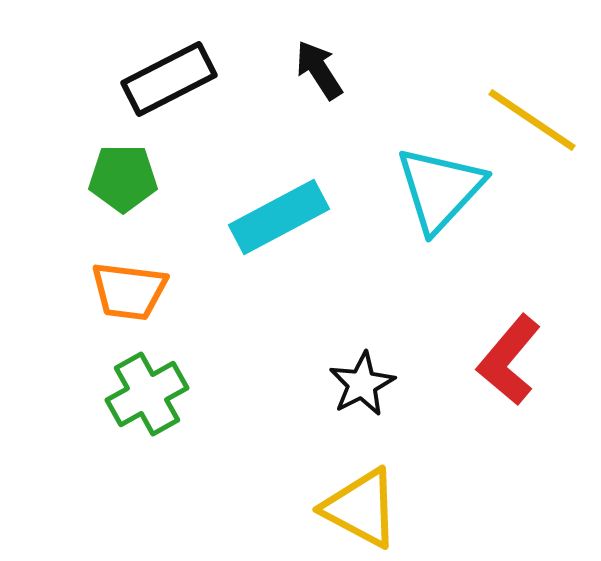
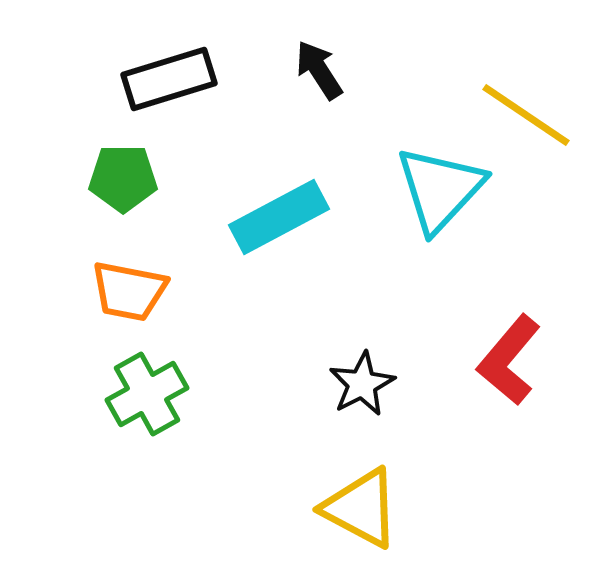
black rectangle: rotated 10 degrees clockwise
yellow line: moved 6 px left, 5 px up
orange trapezoid: rotated 4 degrees clockwise
